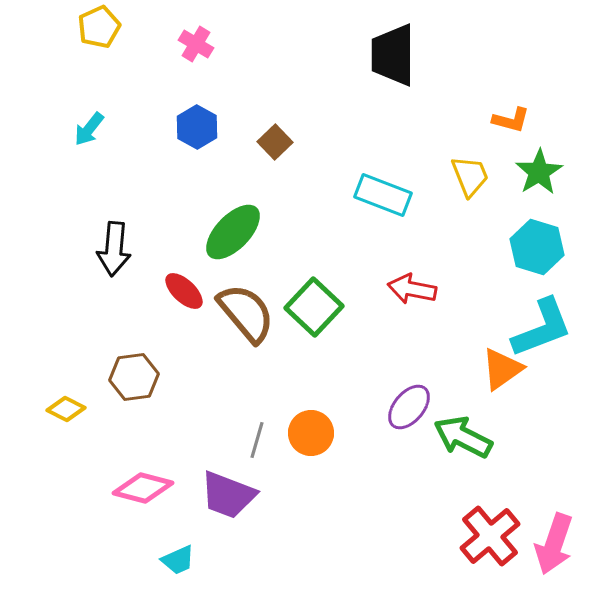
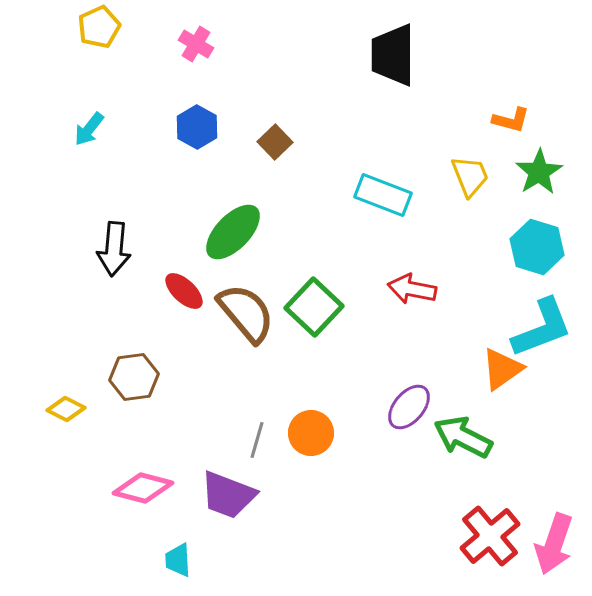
cyan trapezoid: rotated 111 degrees clockwise
